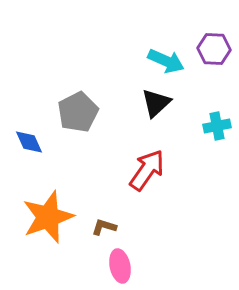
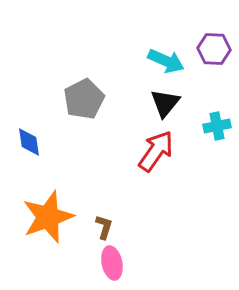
black triangle: moved 9 px right; rotated 8 degrees counterclockwise
gray pentagon: moved 6 px right, 13 px up
blue diamond: rotated 16 degrees clockwise
red arrow: moved 9 px right, 19 px up
brown L-shape: rotated 90 degrees clockwise
pink ellipse: moved 8 px left, 3 px up
